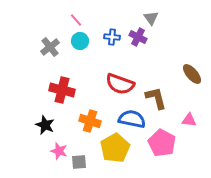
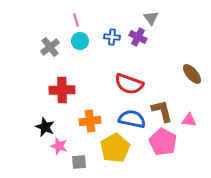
pink line: rotated 24 degrees clockwise
red semicircle: moved 9 px right
red cross: rotated 15 degrees counterclockwise
brown L-shape: moved 6 px right, 13 px down
orange cross: rotated 25 degrees counterclockwise
black star: moved 2 px down
pink pentagon: moved 1 px right, 1 px up
pink star: moved 5 px up
